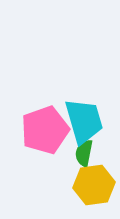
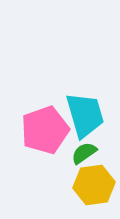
cyan trapezoid: moved 1 px right, 6 px up
green semicircle: rotated 44 degrees clockwise
